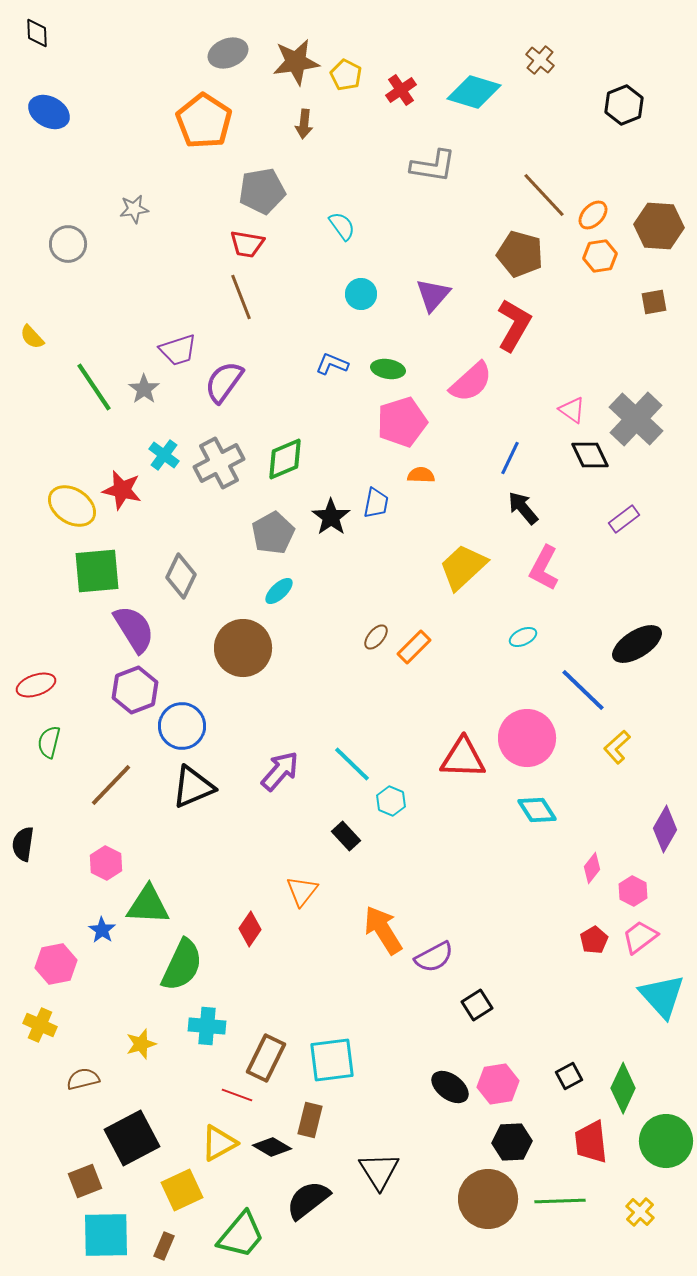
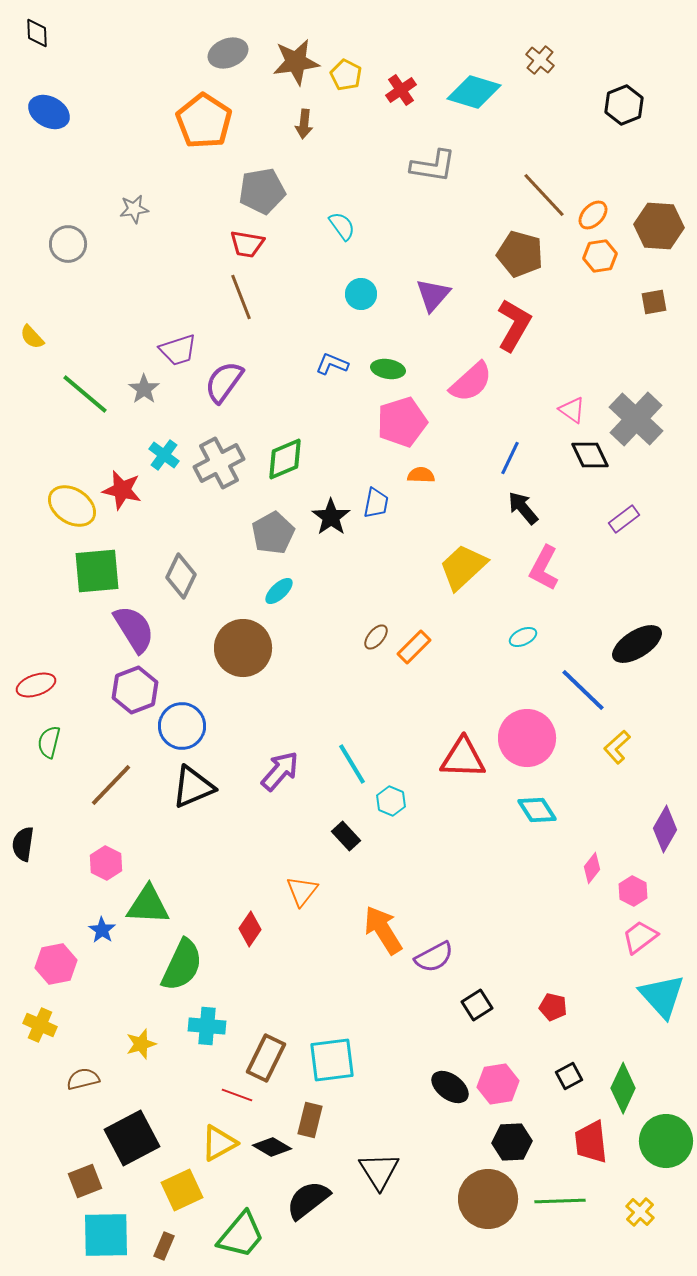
green line at (94, 387): moved 9 px left, 7 px down; rotated 16 degrees counterclockwise
cyan line at (352, 764): rotated 15 degrees clockwise
red pentagon at (594, 940): moved 41 px left, 67 px down; rotated 28 degrees counterclockwise
